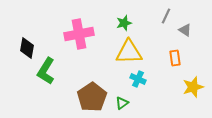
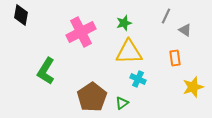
pink cross: moved 2 px right, 2 px up; rotated 16 degrees counterclockwise
black diamond: moved 6 px left, 33 px up
